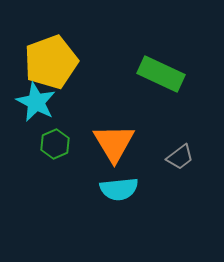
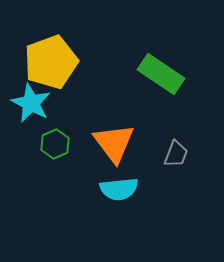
green rectangle: rotated 9 degrees clockwise
cyan star: moved 5 px left, 1 px down
orange triangle: rotated 6 degrees counterclockwise
gray trapezoid: moved 4 px left, 3 px up; rotated 32 degrees counterclockwise
